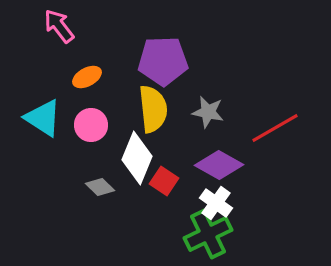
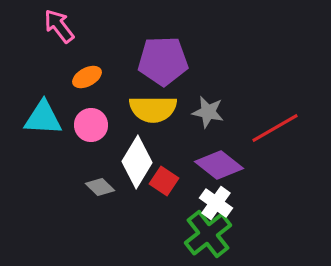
yellow semicircle: rotated 96 degrees clockwise
cyan triangle: rotated 30 degrees counterclockwise
white diamond: moved 4 px down; rotated 9 degrees clockwise
purple diamond: rotated 9 degrees clockwise
green cross: rotated 12 degrees counterclockwise
